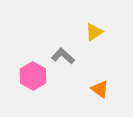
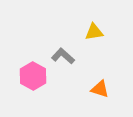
yellow triangle: rotated 24 degrees clockwise
orange triangle: rotated 18 degrees counterclockwise
